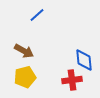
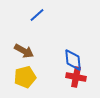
blue diamond: moved 11 px left
red cross: moved 4 px right, 3 px up; rotated 18 degrees clockwise
